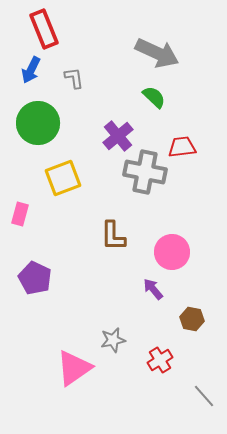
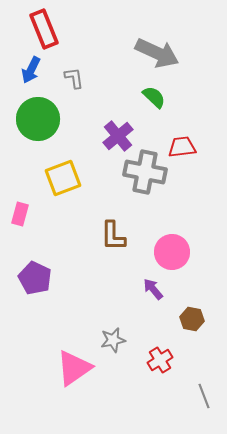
green circle: moved 4 px up
gray line: rotated 20 degrees clockwise
